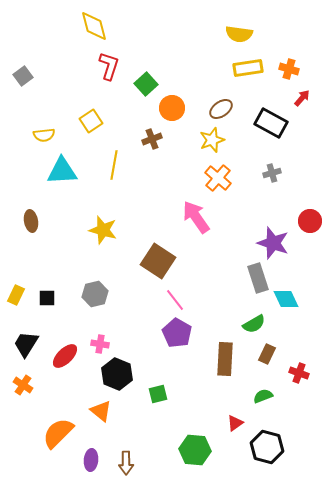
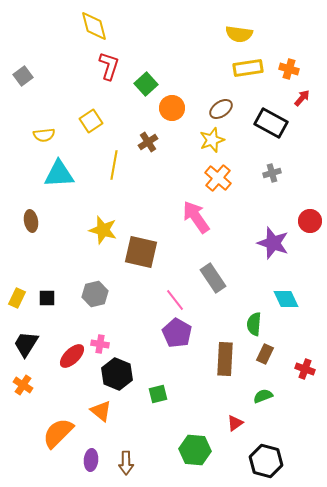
brown cross at (152, 139): moved 4 px left, 3 px down; rotated 12 degrees counterclockwise
cyan triangle at (62, 171): moved 3 px left, 3 px down
brown square at (158, 261): moved 17 px left, 9 px up; rotated 20 degrees counterclockwise
gray rectangle at (258, 278): moved 45 px left; rotated 16 degrees counterclockwise
yellow rectangle at (16, 295): moved 1 px right, 3 px down
green semicircle at (254, 324): rotated 125 degrees clockwise
brown rectangle at (267, 354): moved 2 px left
red ellipse at (65, 356): moved 7 px right
red cross at (299, 373): moved 6 px right, 4 px up
black hexagon at (267, 447): moved 1 px left, 14 px down
